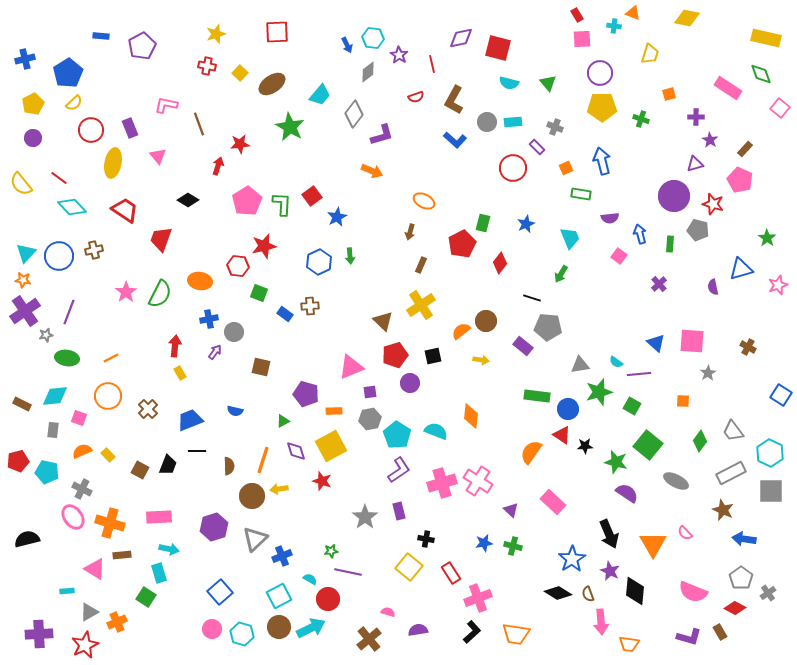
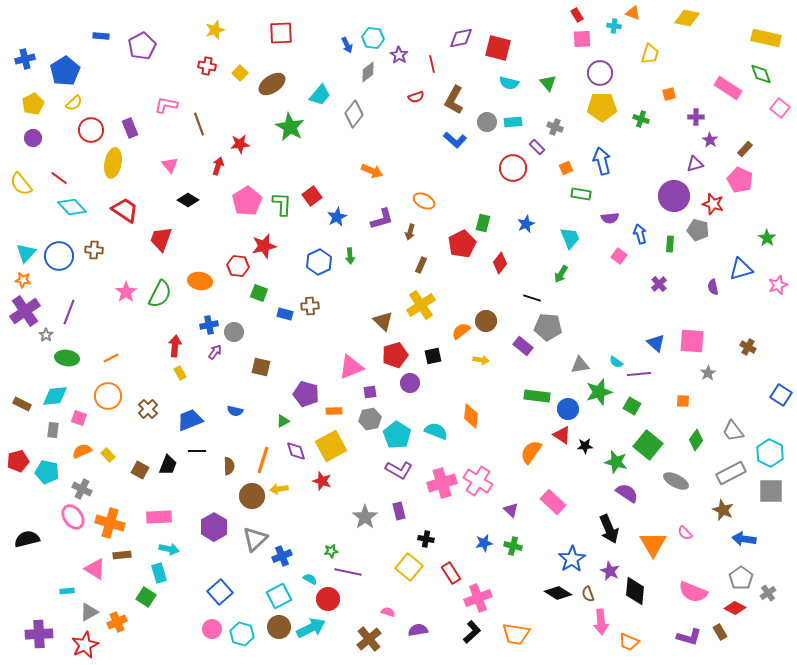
red square at (277, 32): moved 4 px right, 1 px down
yellow star at (216, 34): moved 1 px left, 4 px up
blue pentagon at (68, 73): moved 3 px left, 2 px up
purple L-shape at (382, 135): moved 84 px down
pink triangle at (158, 156): moved 12 px right, 9 px down
brown cross at (94, 250): rotated 18 degrees clockwise
blue rectangle at (285, 314): rotated 21 degrees counterclockwise
blue cross at (209, 319): moved 6 px down
gray star at (46, 335): rotated 24 degrees counterclockwise
green diamond at (700, 441): moved 4 px left, 1 px up
purple L-shape at (399, 470): rotated 64 degrees clockwise
purple hexagon at (214, 527): rotated 12 degrees counterclockwise
black arrow at (609, 534): moved 5 px up
orange trapezoid at (629, 644): moved 2 px up; rotated 15 degrees clockwise
